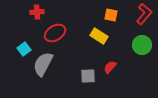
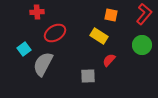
red semicircle: moved 1 px left, 7 px up
